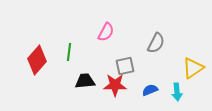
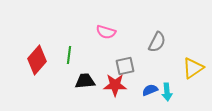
pink semicircle: rotated 78 degrees clockwise
gray semicircle: moved 1 px right, 1 px up
green line: moved 3 px down
cyan arrow: moved 10 px left
